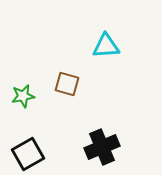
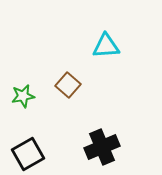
brown square: moved 1 px right, 1 px down; rotated 25 degrees clockwise
